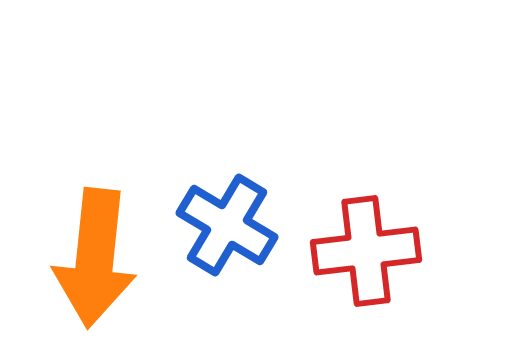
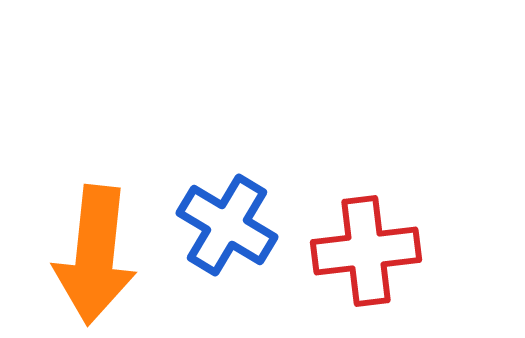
orange arrow: moved 3 px up
